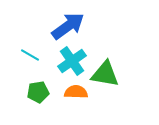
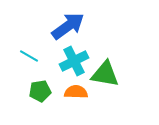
cyan line: moved 1 px left, 1 px down
cyan cross: moved 2 px right; rotated 8 degrees clockwise
green pentagon: moved 2 px right, 1 px up
